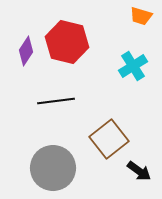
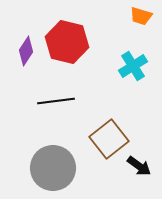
black arrow: moved 5 px up
